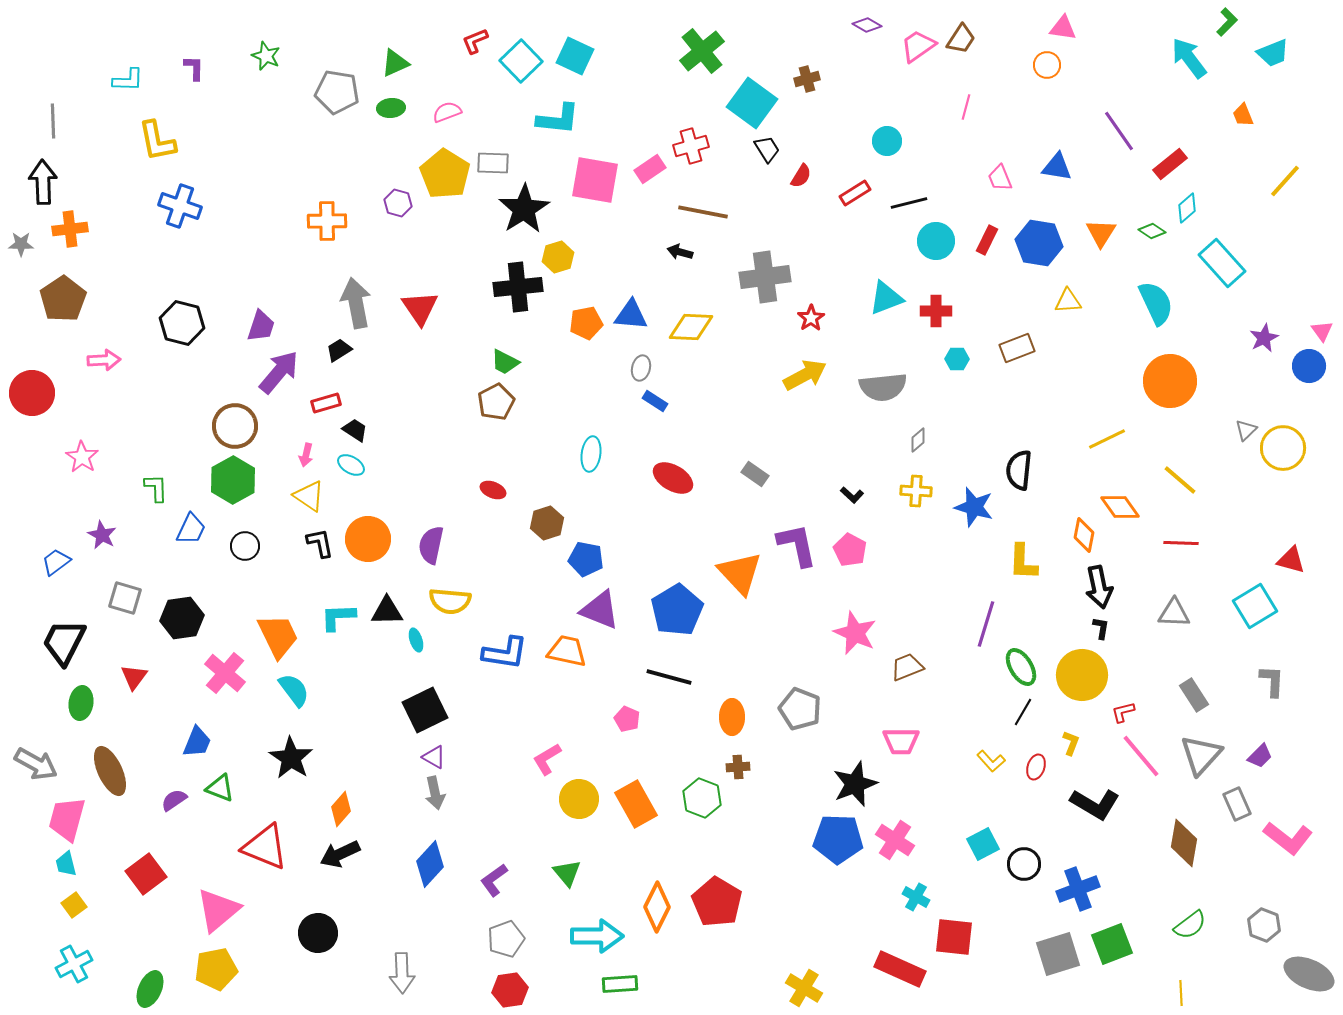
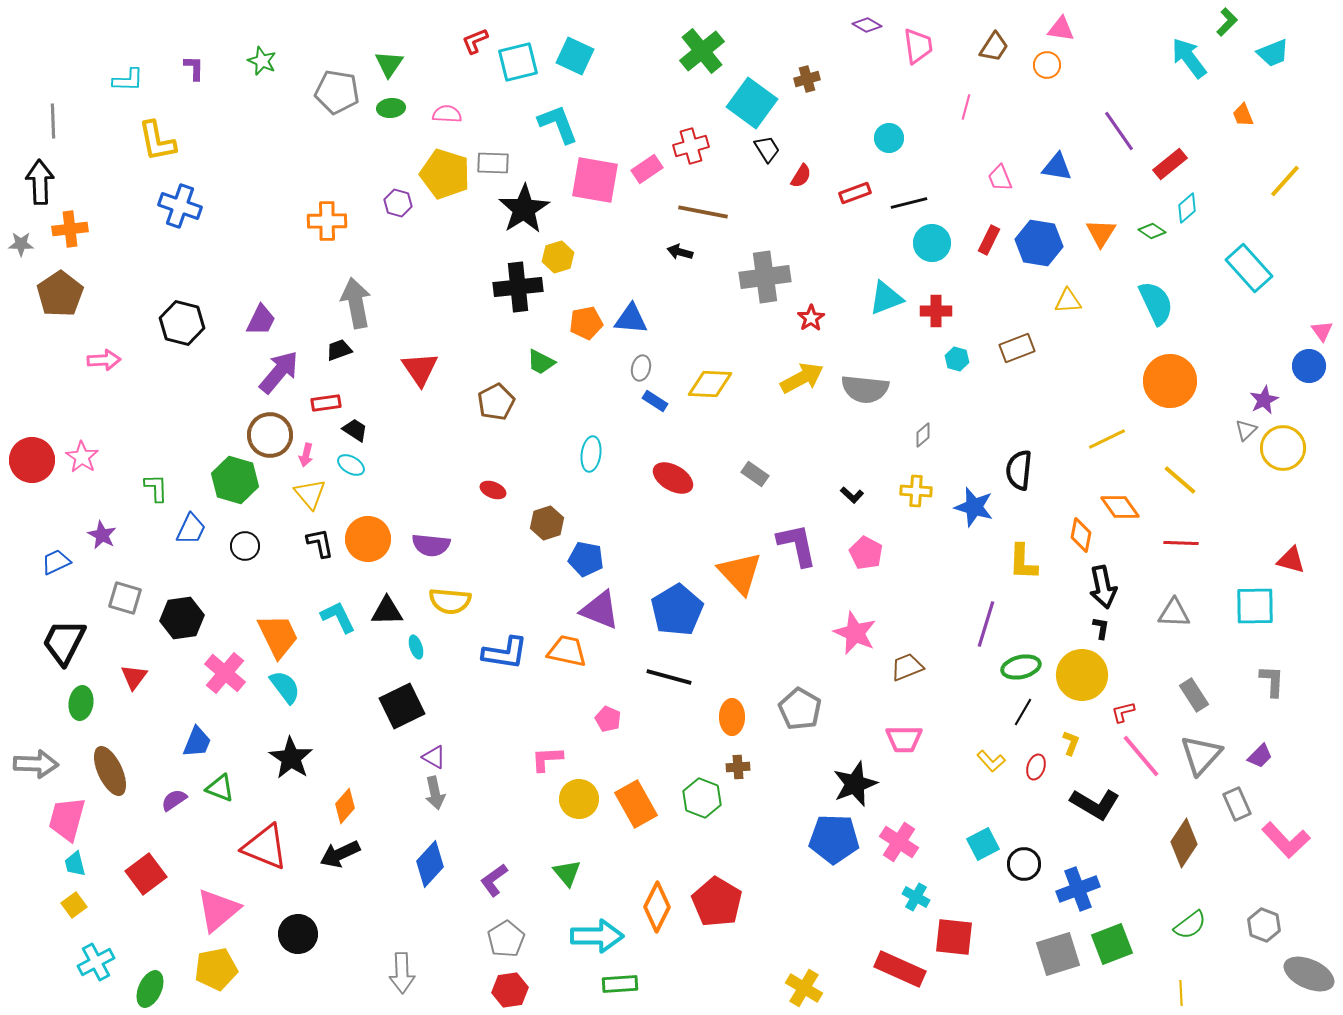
pink triangle at (1063, 28): moved 2 px left, 1 px down
brown trapezoid at (961, 39): moved 33 px right, 8 px down
pink trapezoid at (918, 46): rotated 117 degrees clockwise
green star at (266, 56): moved 4 px left, 5 px down
cyan square at (521, 61): moved 3 px left, 1 px down; rotated 30 degrees clockwise
green triangle at (395, 63): moved 6 px left, 1 px down; rotated 32 degrees counterclockwise
pink semicircle at (447, 112): moved 2 px down; rotated 24 degrees clockwise
cyan L-shape at (558, 119): moved 5 px down; rotated 117 degrees counterclockwise
cyan circle at (887, 141): moved 2 px right, 3 px up
pink rectangle at (650, 169): moved 3 px left
yellow pentagon at (445, 174): rotated 15 degrees counterclockwise
black arrow at (43, 182): moved 3 px left
red rectangle at (855, 193): rotated 12 degrees clockwise
red rectangle at (987, 240): moved 2 px right
cyan circle at (936, 241): moved 4 px left, 2 px down
cyan rectangle at (1222, 263): moved 27 px right, 5 px down
brown pentagon at (63, 299): moved 3 px left, 5 px up
red triangle at (420, 308): moved 61 px down
blue triangle at (631, 315): moved 4 px down
purple trapezoid at (261, 326): moved 6 px up; rotated 8 degrees clockwise
yellow diamond at (691, 327): moved 19 px right, 57 px down
purple star at (1264, 338): moved 62 px down
black trapezoid at (339, 350): rotated 12 degrees clockwise
cyan hexagon at (957, 359): rotated 15 degrees clockwise
green trapezoid at (505, 362): moved 36 px right
yellow arrow at (805, 375): moved 3 px left, 3 px down
gray semicircle at (883, 387): moved 18 px left, 2 px down; rotated 12 degrees clockwise
red circle at (32, 393): moved 67 px down
red rectangle at (326, 403): rotated 8 degrees clockwise
brown circle at (235, 426): moved 35 px right, 9 px down
gray diamond at (918, 440): moved 5 px right, 5 px up
green hexagon at (233, 480): moved 2 px right; rotated 15 degrees counterclockwise
yellow triangle at (309, 496): moved 1 px right, 2 px up; rotated 16 degrees clockwise
orange diamond at (1084, 535): moved 3 px left
purple semicircle at (431, 545): rotated 96 degrees counterclockwise
pink pentagon at (850, 550): moved 16 px right, 3 px down
blue trapezoid at (56, 562): rotated 12 degrees clockwise
black arrow at (1099, 587): moved 4 px right
cyan square at (1255, 606): rotated 30 degrees clockwise
cyan L-shape at (338, 617): rotated 66 degrees clockwise
cyan ellipse at (416, 640): moved 7 px down
green ellipse at (1021, 667): rotated 72 degrees counterclockwise
cyan semicircle at (294, 690): moved 9 px left, 3 px up
gray pentagon at (800, 709): rotated 9 degrees clockwise
black square at (425, 710): moved 23 px left, 4 px up
pink pentagon at (627, 719): moved 19 px left
pink trapezoid at (901, 741): moved 3 px right, 2 px up
pink L-shape at (547, 759): rotated 28 degrees clockwise
gray arrow at (36, 764): rotated 27 degrees counterclockwise
orange diamond at (341, 809): moved 4 px right, 3 px up
pink L-shape at (1288, 838): moved 2 px left, 2 px down; rotated 9 degrees clockwise
blue pentagon at (838, 839): moved 4 px left
pink cross at (895, 840): moved 4 px right, 2 px down
brown diamond at (1184, 843): rotated 24 degrees clockwise
cyan trapezoid at (66, 864): moved 9 px right
black circle at (318, 933): moved 20 px left, 1 px down
gray pentagon at (506, 939): rotated 12 degrees counterclockwise
cyan cross at (74, 964): moved 22 px right, 2 px up
